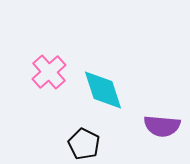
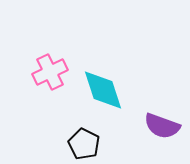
pink cross: moved 1 px right; rotated 16 degrees clockwise
purple semicircle: rotated 15 degrees clockwise
